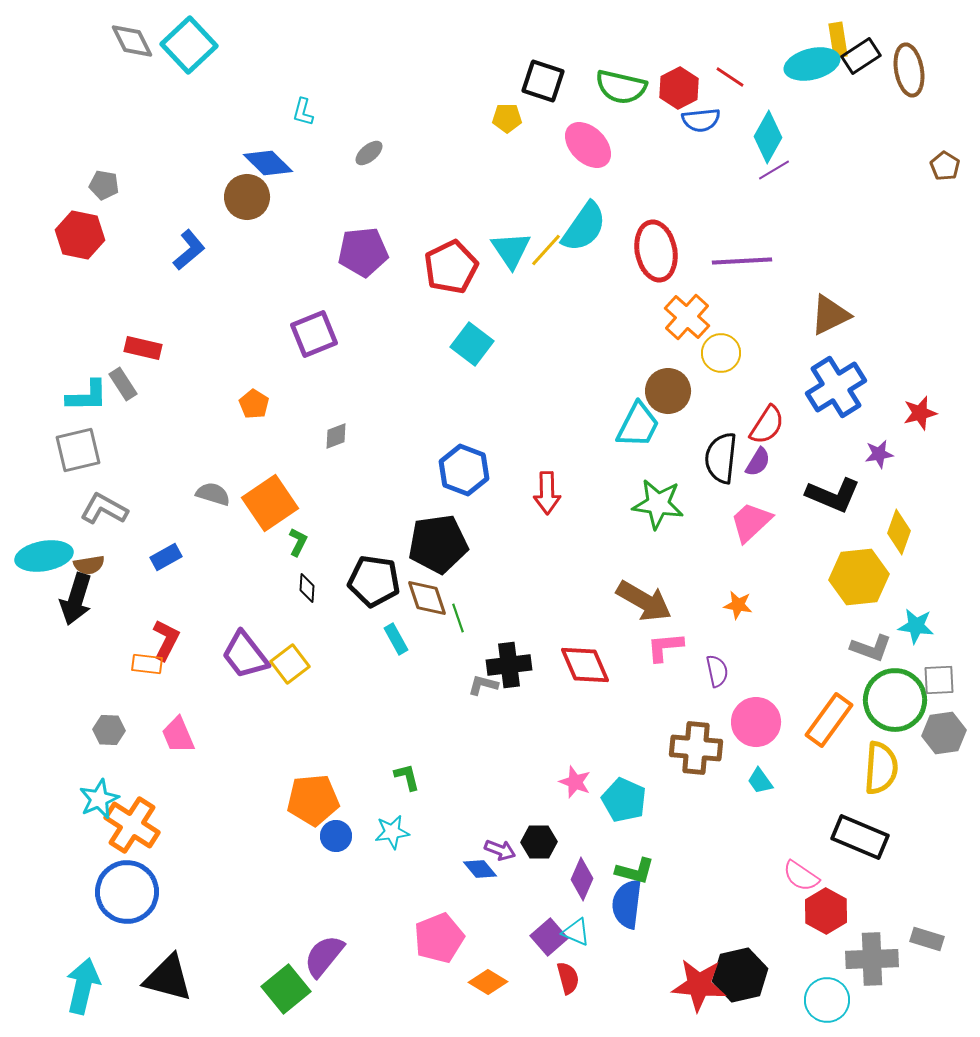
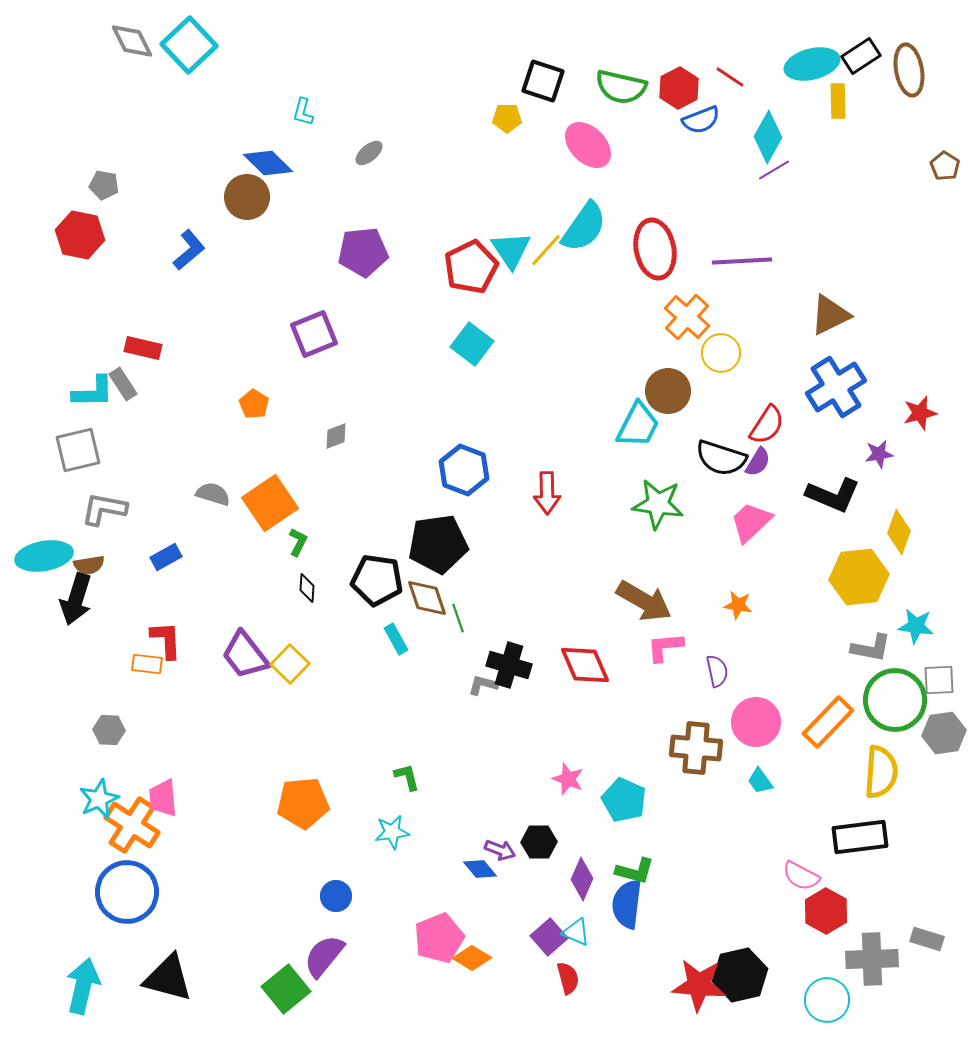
yellow rectangle at (838, 40): moved 61 px down; rotated 8 degrees clockwise
blue semicircle at (701, 120): rotated 15 degrees counterclockwise
red ellipse at (656, 251): moved 1 px left, 2 px up
red pentagon at (451, 267): moved 20 px right
cyan L-shape at (87, 396): moved 6 px right, 4 px up
black semicircle at (721, 458): rotated 78 degrees counterclockwise
gray L-shape at (104, 509): rotated 18 degrees counterclockwise
black pentagon at (374, 581): moved 3 px right, 1 px up
red L-shape at (166, 640): rotated 30 degrees counterclockwise
gray L-shape at (871, 648): rotated 9 degrees counterclockwise
yellow square at (290, 664): rotated 9 degrees counterclockwise
black cross at (509, 665): rotated 24 degrees clockwise
orange rectangle at (829, 720): moved 1 px left, 2 px down; rotated 8 degrees clockwise
pink trapezoid at (178, 735): moved 15 px left, 63 px down; rotated 18 degrees clockwise
yellow semicircle at (881, 768): moved 4 px down
pink star at (575, 782): moved 7 px left, 3 px up
orange pentagon at (313, 800): moved 10 px left, 3 px down
blue circle at (336, 836): moved 60 px down
black rectangle at (860, 837): rotated 30 degrees counterclockwise
pink semicircle at (801, 876): rotated 6 degrees counterclockwise
orange diamond at (488, 982): moved 16 px left, 24 px up
